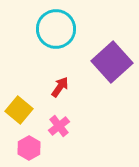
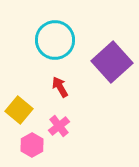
cyan circle: moved 1 px left, 11 px down
red arrow: rotated 65 degrees counterclockwise
pink hexagon: moved 3 px right, 3 px up
